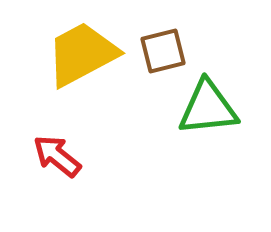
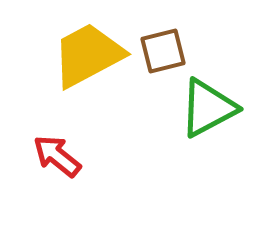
yellow trapezoid: moved 6 px right, 1 px down
green triangle: rotated 22 degrees counterclockwise
